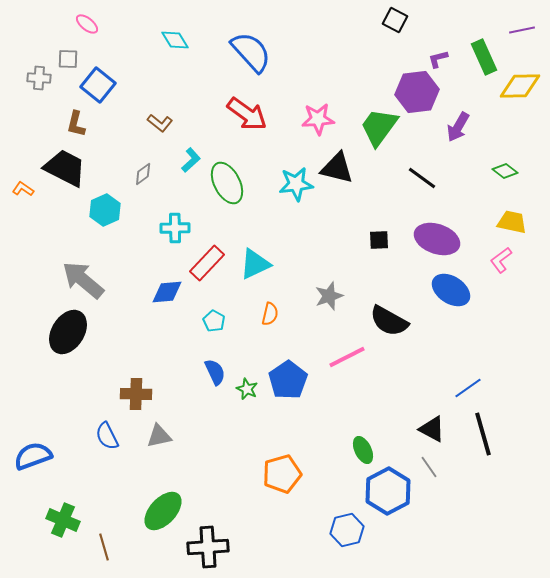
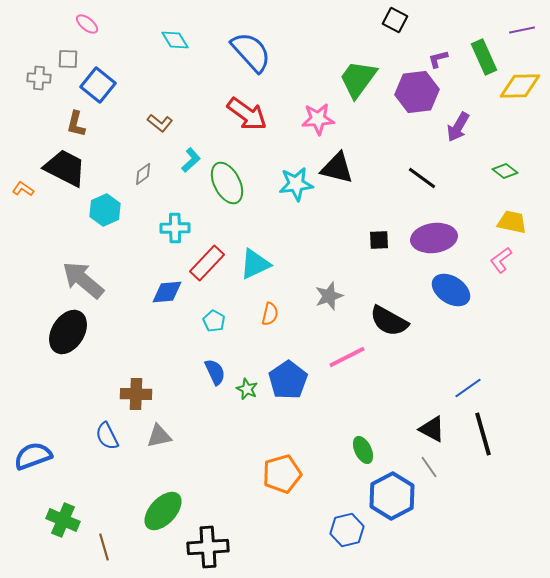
green trapezoid at (379, 127): moved 21 px left, 48 px up
purple ellipse at (437, 239): moved 3 px left, 1 px up; rotated 27 degrees counterclockwise
blue hexagon at (388, 491): moved 4 px right, 5 px down
